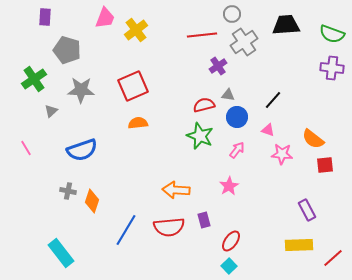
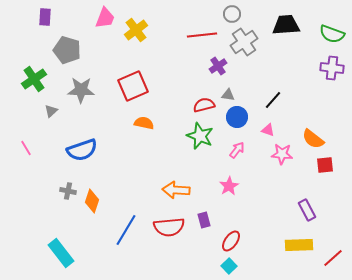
orange semicircle at (138, 123): moved 6 px right; rotated 18 degrees clockwise
